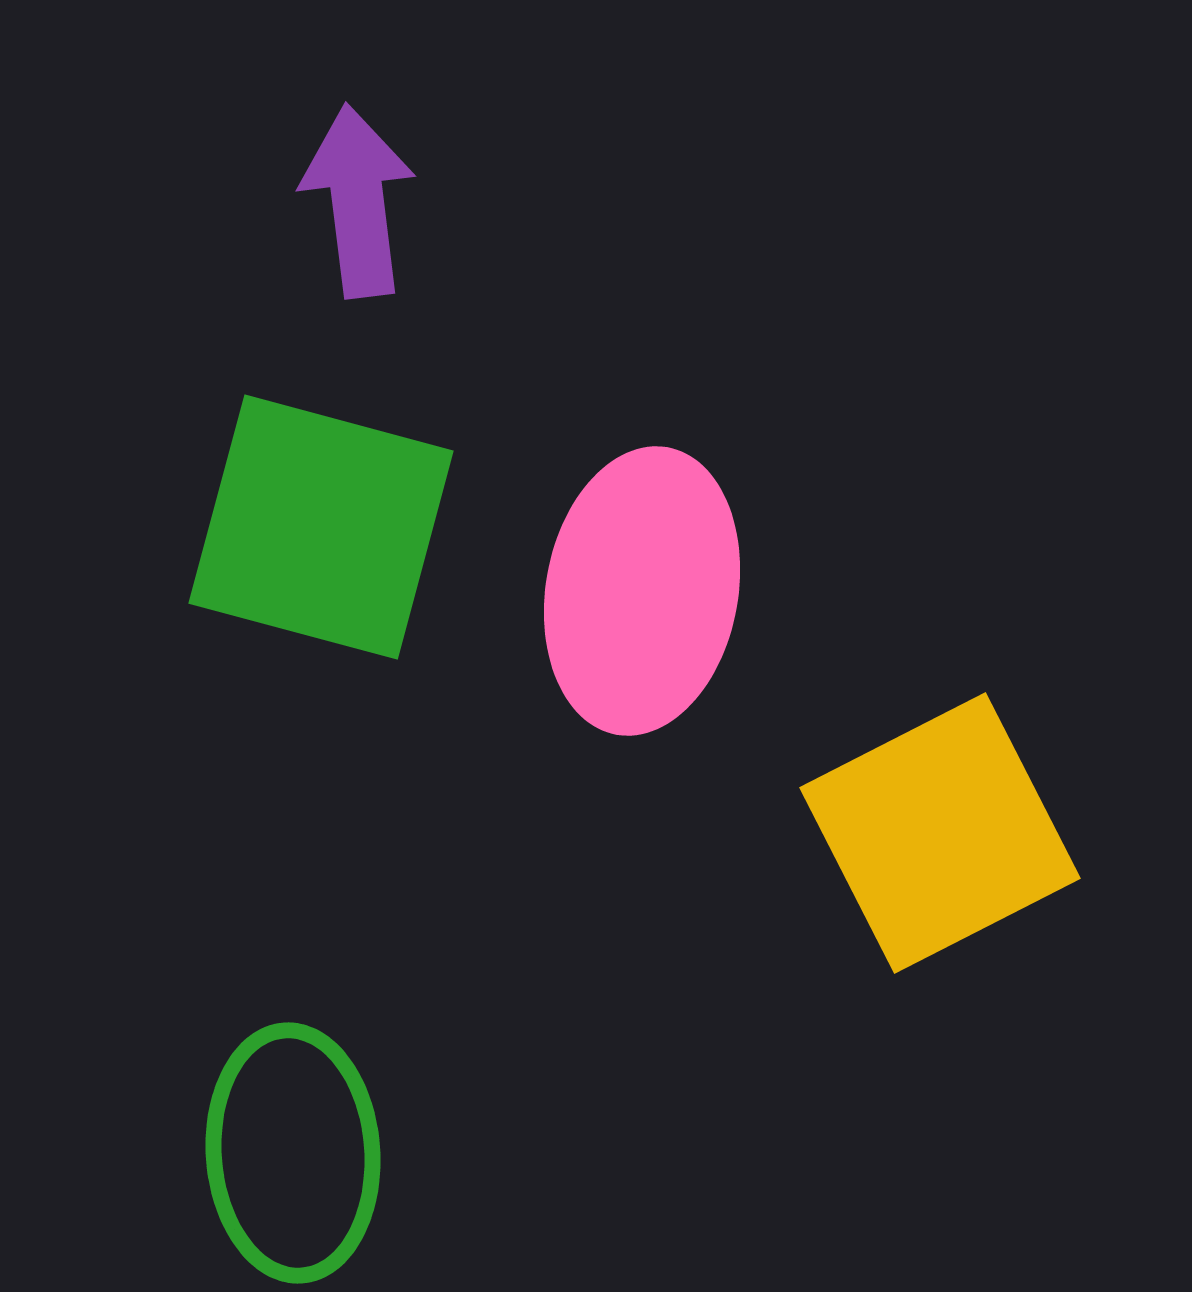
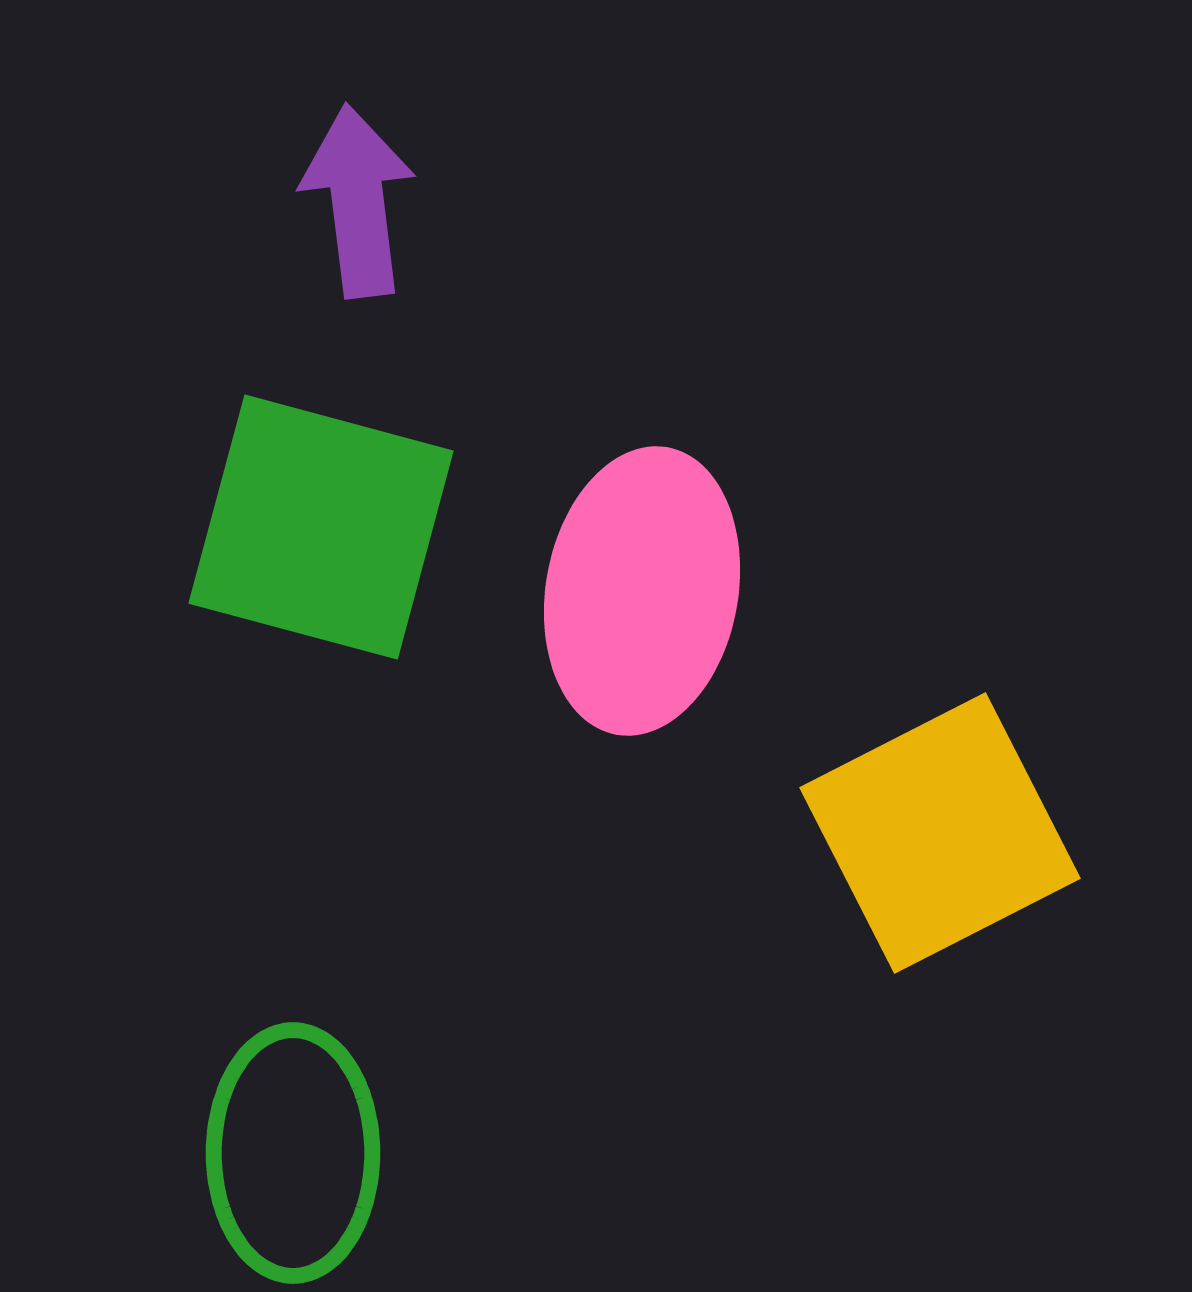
green ellipse: rotated 4 degrees clockwise
